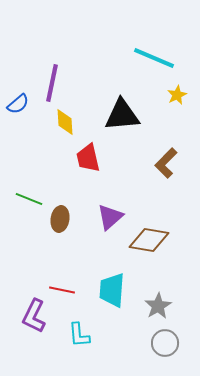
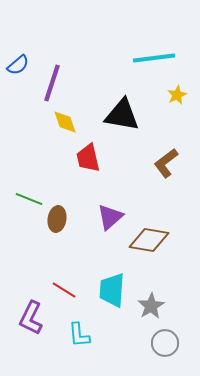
cyan line: rotated 30 degrees counterclockwise
purple line: rotated 6 degrees clockwise
blue semicircle: moved 39 px up
black triangle: rotated 15 degrees clockwise
yellow diamond: rotated 16 degrees counterclockwise
brown L-shape: rotated 8 degrees clockwise
brown ellipse: moved 3 px left
red line: moved 2 px right; rotated 20 degrees clockwise
gray star: moved 7 px left
purple L-shape: moved 3 px left, 2 px down
